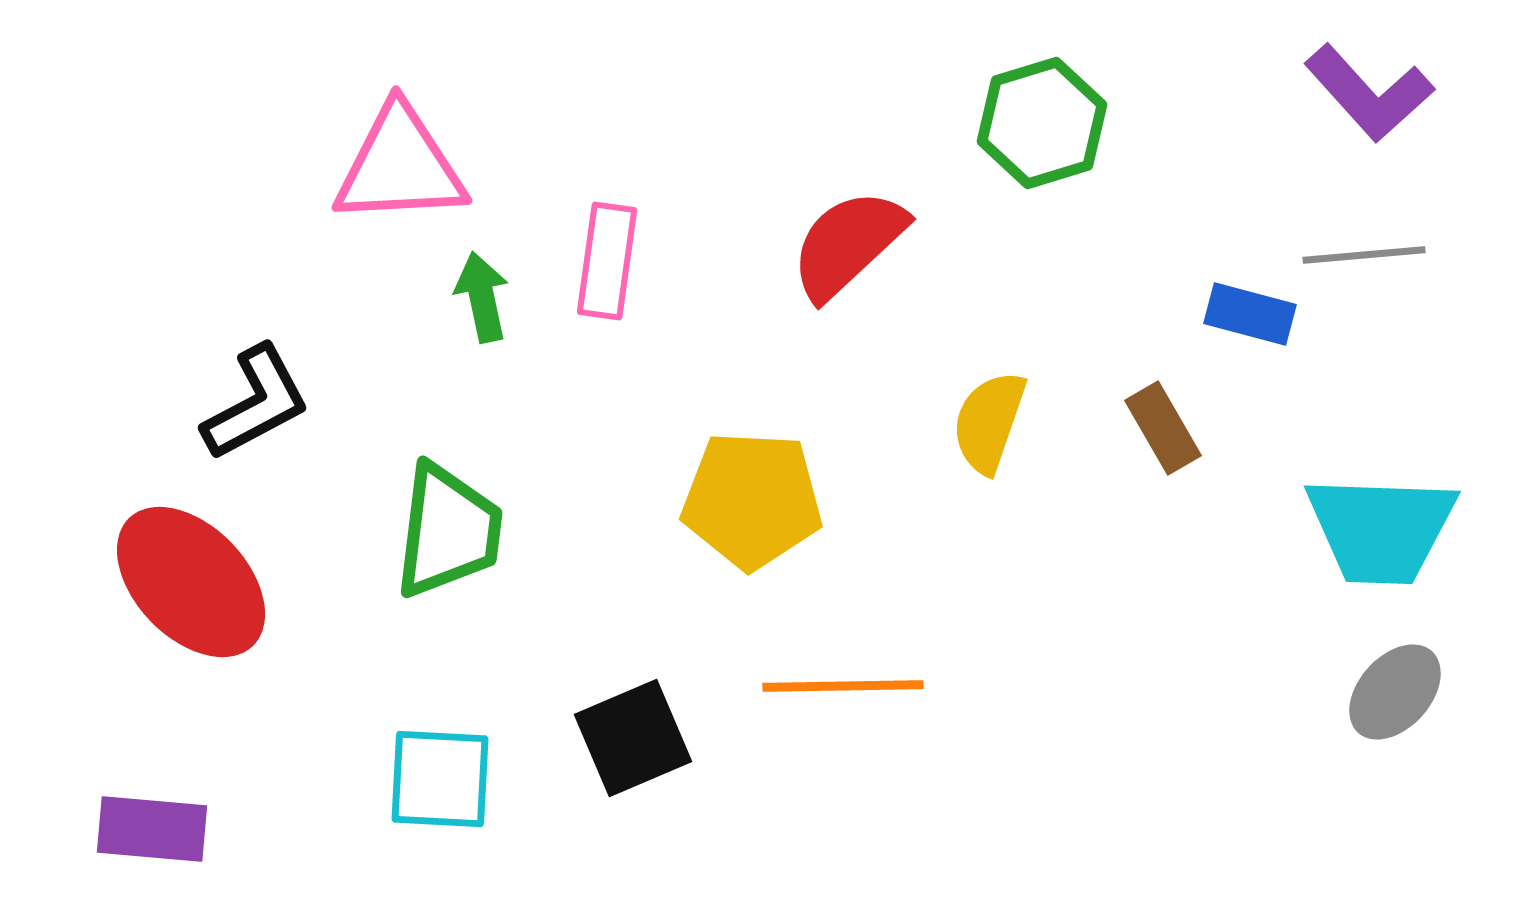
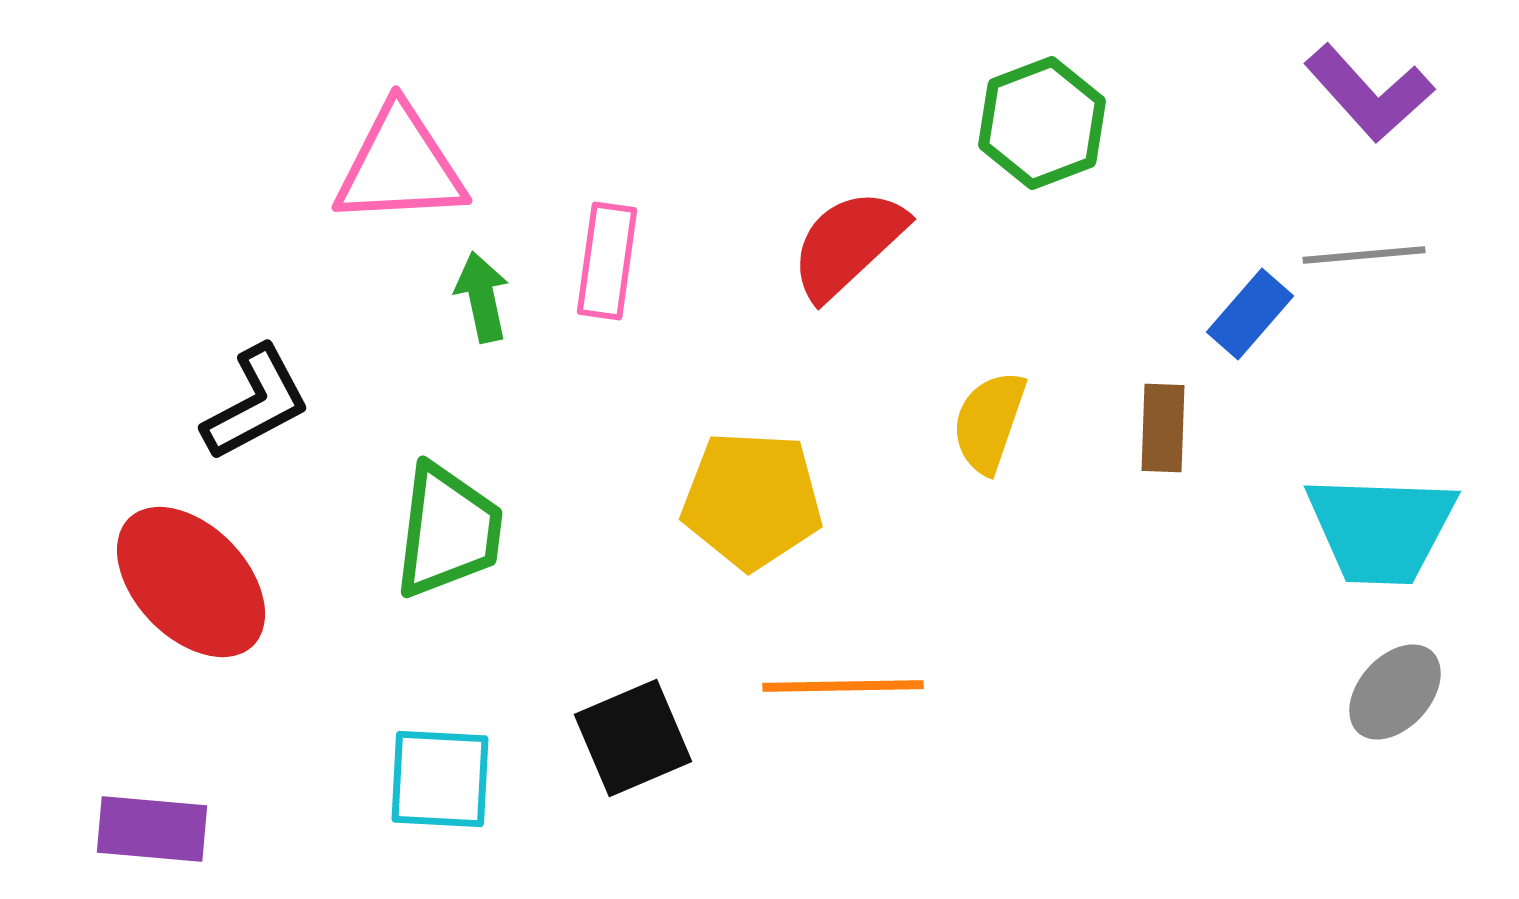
green hexagon: rotated 4 degrees counterclockwise
blue rectangle: rotated 64 degrees counterclockwise
brown rectangle: rotated 32 degrees clockwise
